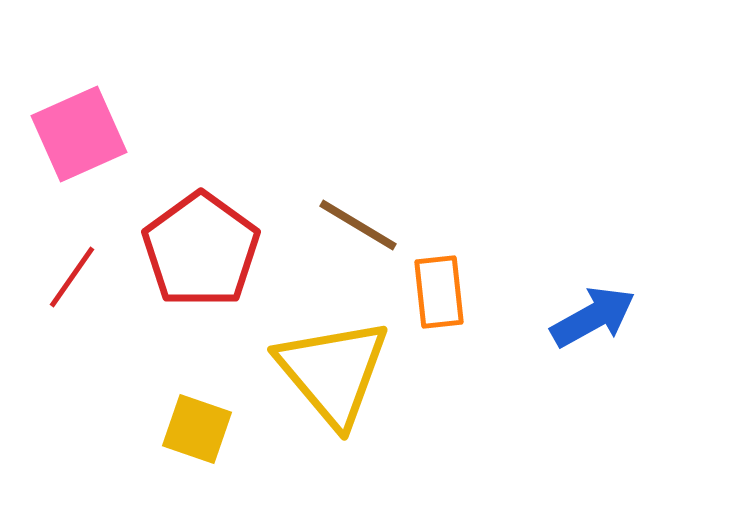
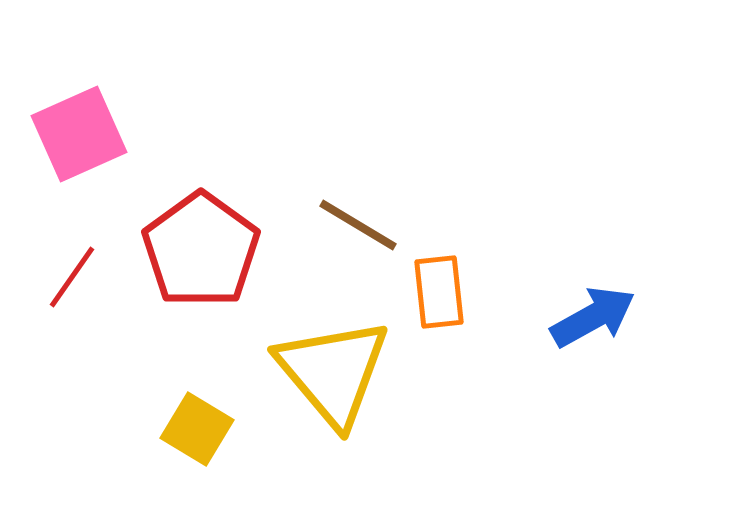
yellow square: rotated 12 degrees clockwise
